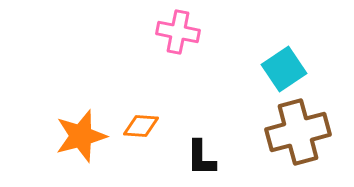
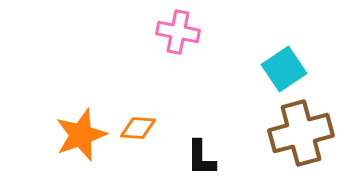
orange diamond: moved 3 px left, 2 px down
brown cross: moved 3 px right, 1 px down
orange star: moved 1 px up; rotated 4 degrees counterclockwise
